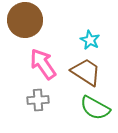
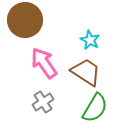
pink arrow: moved 1 px right, 1 px up
gray cross: moved 5 px right, 2 px down; rotated 30 degrees counterclockwise
green semicircle: rotated 88 degrees counterclockwise
